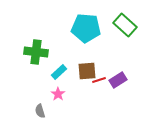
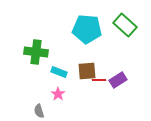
cyan pentagon: moved 1 px right, 1 px down
cyan rectangle: rotated 63 degrees clockwise
red line: rotated 16 degrees clockwise
gray semicircle: moved 1 px left
